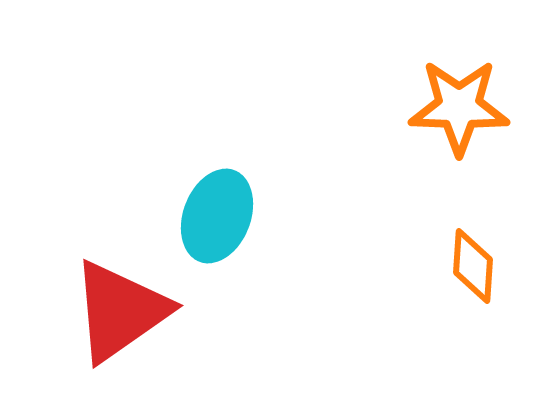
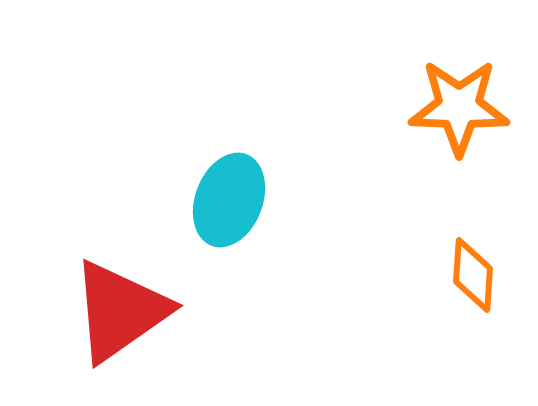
cyan ellipse: moved 12 px right, 16 px up
orange diamond: moved 9 px down
